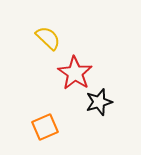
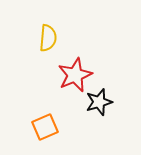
yellow semicircle: rotated 52 degrees clockwise
red star: moved 2 px down; rotated 16 degrees clockwise
